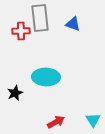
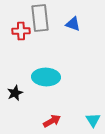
red arrow: moved 4 px left, 1 px up
